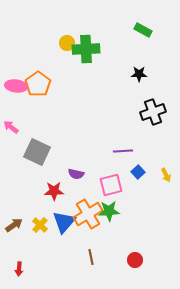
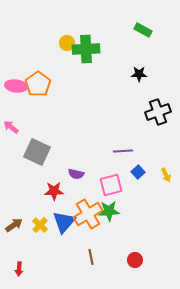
black cross: moved 5 px right
